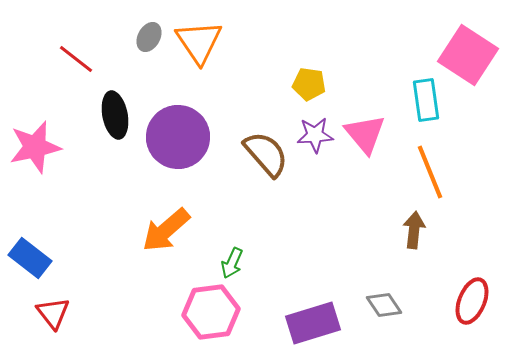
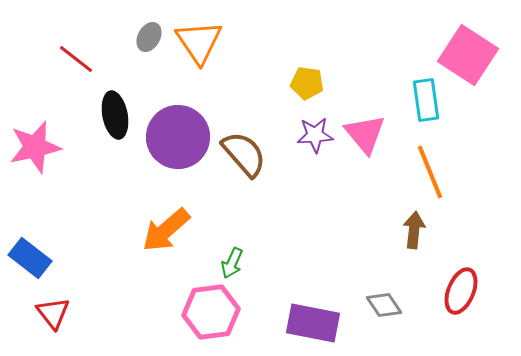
yellow pentagon: moved 2 px left, 1 px up
brown semicircle: moved 22 px left
red ellipse: moved 11 px left, 10 px up
purple rectangle: rotated 28 degrees clockwise
